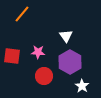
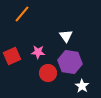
red square: rotated 30 degrees counterclockwise
purple hexagon: rotated 20 degrees counterclockwise
red circle: moved 4 px right, 3 px up
